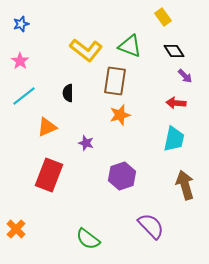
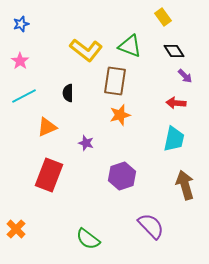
cyan line: rotated 10 degrees clockwise
